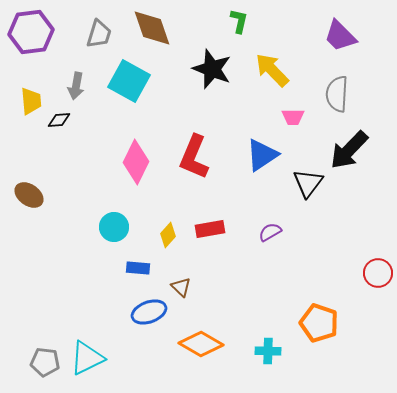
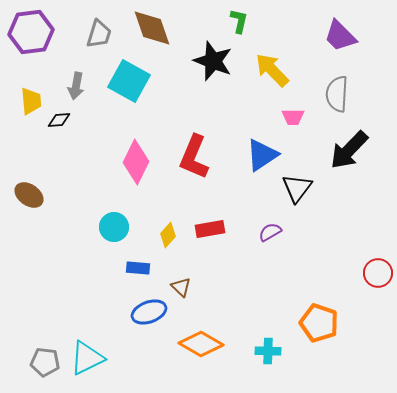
black star: moved 1 px right, 8 px up
black triangle: moved 11 px left, 5 px down
